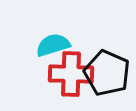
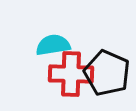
cyan semicircle: rotated 8 degrees clockwise
